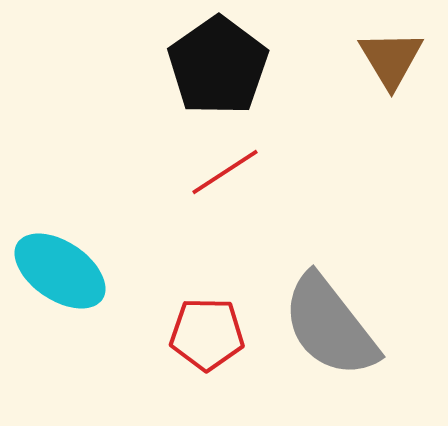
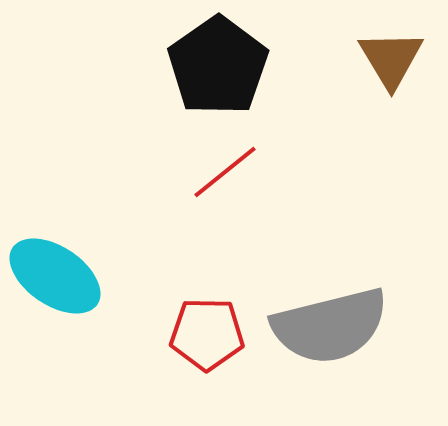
red line: rotated 6 degrees counterclockwise
cyan ellipse: moved 5 px left, 5 px down
gray semicircle: rotated 66 degrees counterclockwise
